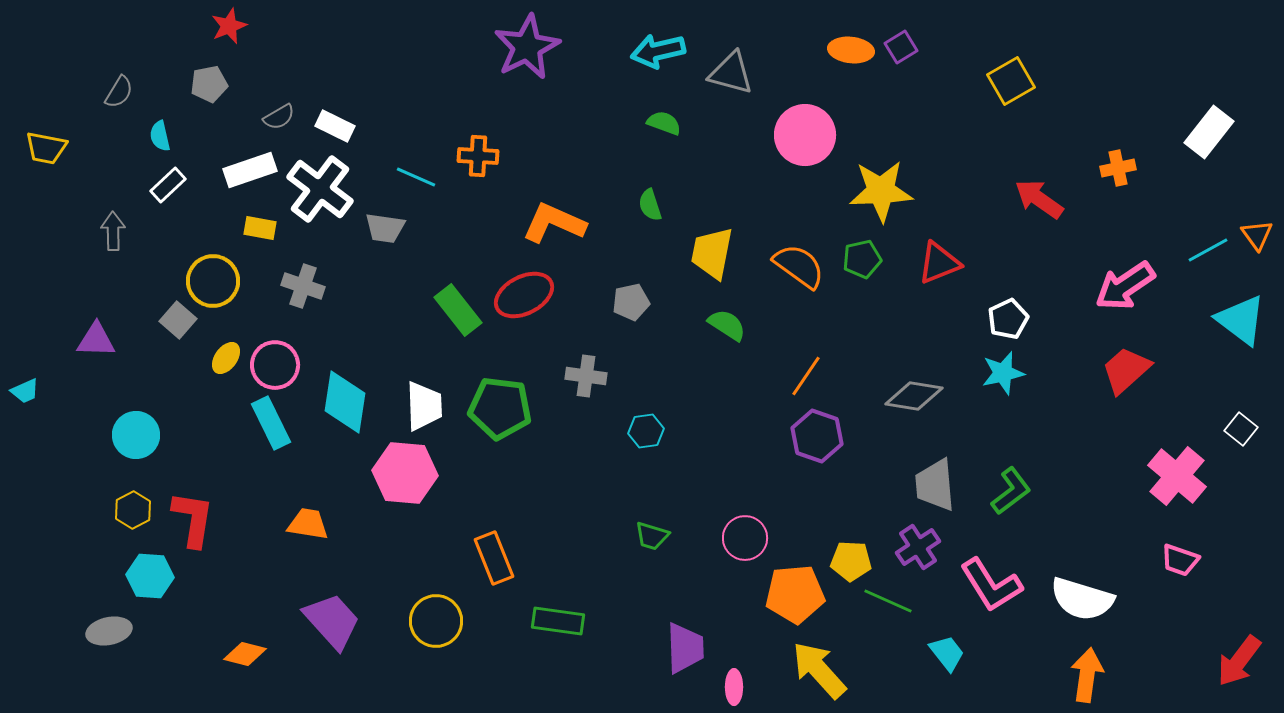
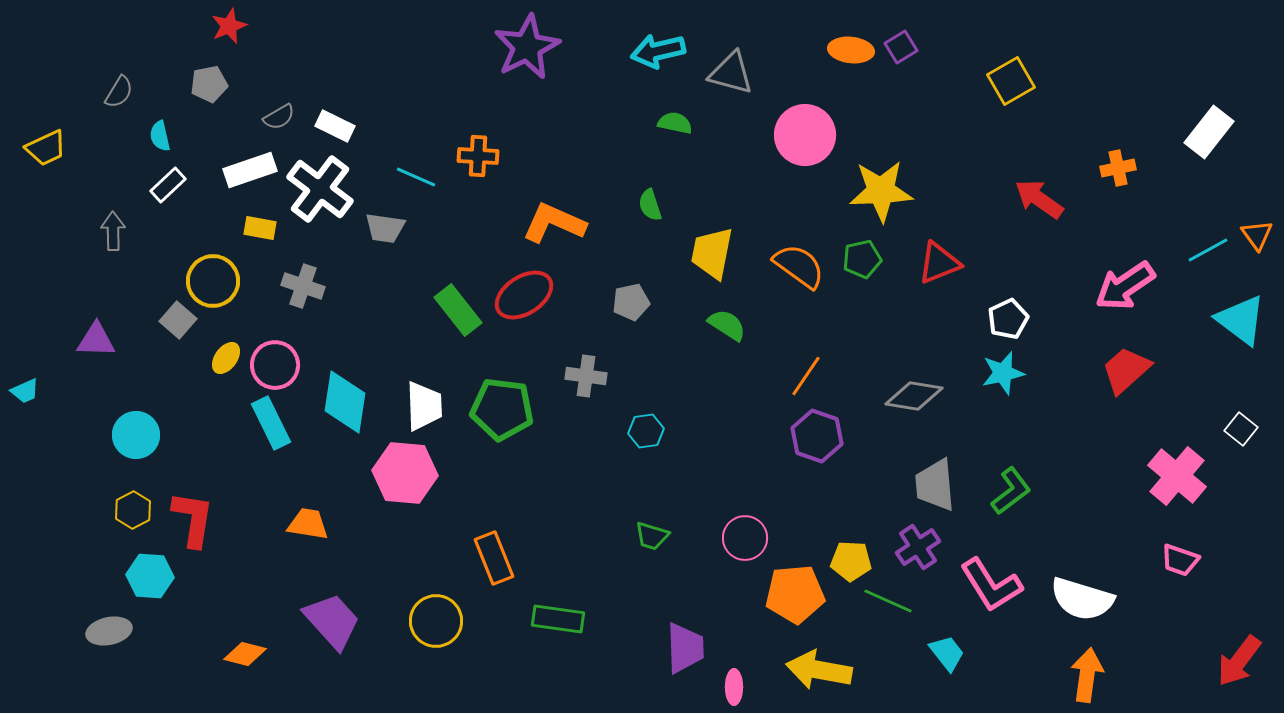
green semicircle at (664, 123): moved 11 px right; rotated 8 degrees counterclockwise
yellow trapezoid at (46, 148): rotated 36 degrees counterclockwise
red ellipse at (524, 295): rotated 6 degrees counterclockwise
green pentagon at (500, 408): moved 2 px right, 1 px down
green rectangle at (558, 621): moved 2 px up
yellow arrow at (819, 670): rotated 38 degrees counterclockwise
